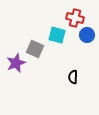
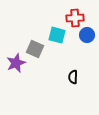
red cross: rotated 18 degrees counterclockwise
